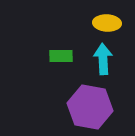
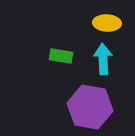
green rectangle: rotated 10 degrees clockwise
